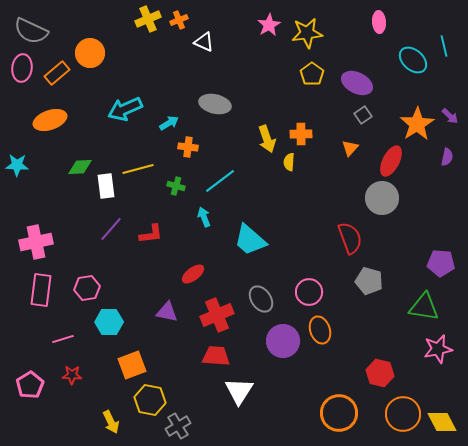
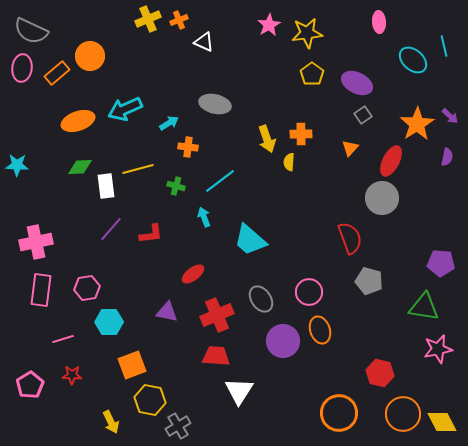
orange circle at (90, 53): moved 3 px down
orange ellipse at (50, 120): moved 28 px right, 1 px down
